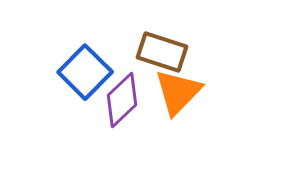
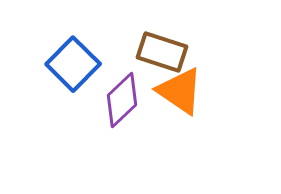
blue square: moved 12 px left, 8 px up
orange triangle: moved 2 px right, 1 px up; rotated 40 degrees counterclockwise
